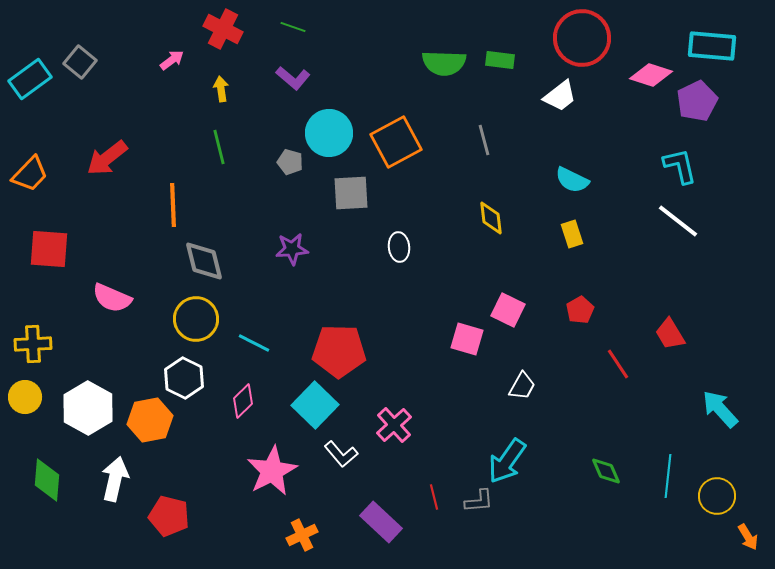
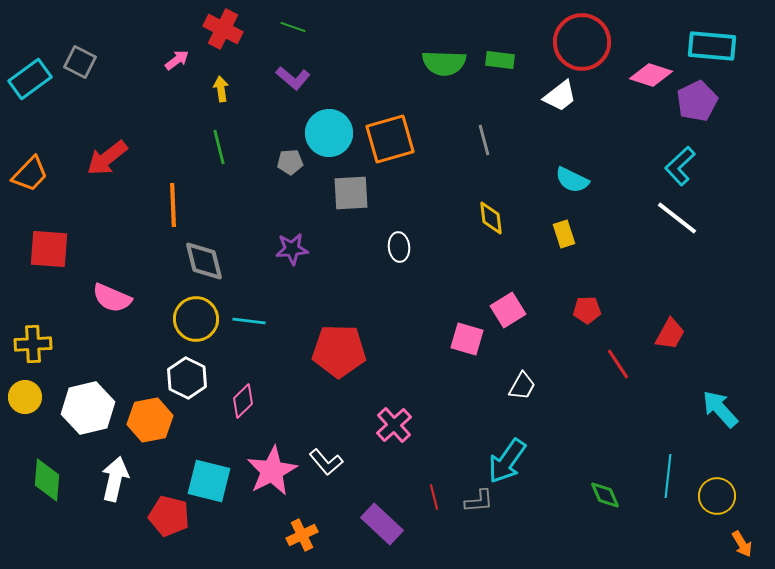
red circle at (582, 38): moved 4 px down
pink arrow at (172, 60): moved 5 px right
gray square at (80, 62): rotated 12 degrees counterclockwise
orange square at (396, 142): moved 6 px left, 3 px up; rotated 12 degrees clockwise
gray pentagon at (290, 162): rotated 20 degrees counterclockwise
cyan L-shape at (680, 166): rotated 120 degrees counterclockwise
white line at (678, 221): moved 1 px left, 3 px up
yellow rectangle at (572, 234): moved 8 px left
pink square at (508, 310): rotated 32 degrees clockwise
red pentagon at (580, 310): moved 7 px right; rotated 28 degrees clockwise
red trapezoid at (670, 334): rotated 120 degrees counterclockwise
cyan line at (254, 343): moved 5 px left, 22 px up; rotated 20 degrees counterclockwise
white hexagon at (184, 378): moved 3 px right
cyan square at (315, 405): moved 106 px left, 76 px down; rotated 30 degrees counterclockwise
white hexagon at (88, 408): rotated 18 degrees clockwise
white L-shape at (341, 454): moved 15 px left, 8 px down
green diamond at (606, 471): moved 1 px left, 24 px down
purple rectangle at (381, 522): moved 1 px right, 2 px down
orange arrow at (748, 537): moved 6 px left, 7 px down
